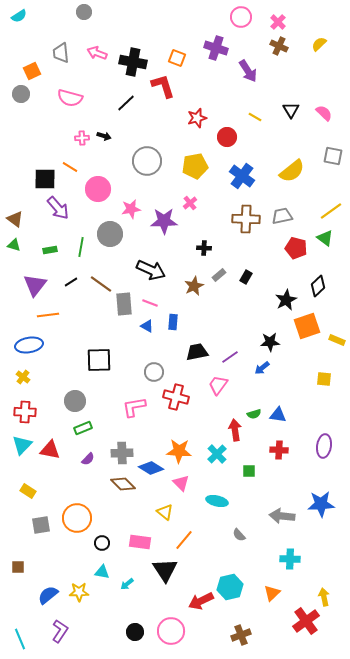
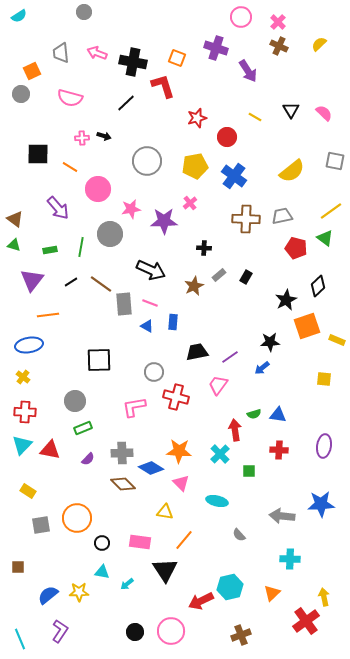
gray square at (333, 156): moved 2 px right, 5 px down
blue cross at (242, 176): moved 8 px left
black square at (45, 179): moved 7 px left, 25 px up
purple triangle at (35, 285): moved 3 px left, 5 px up
cyan cross at (217, 454): moved 3 px right
yellow triangle at (165, 512): rotated 30 degrees counterclockwise
